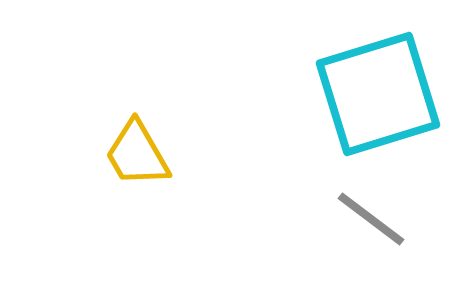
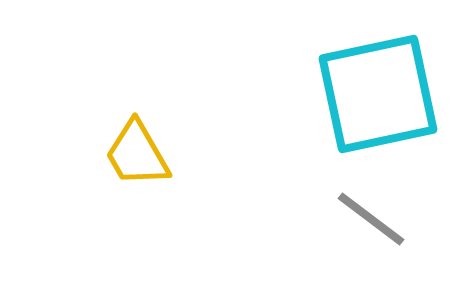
cyan square: rotated 5 degrees clockwise
